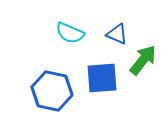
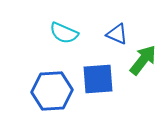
cyan semicircle: moved 6 px left
blue square: moved 4 px left, 1 px down
blue hexagon: rotated 15 degrees counterclockwise
